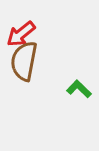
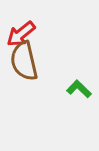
brown semicircle: rotated 24 degrees counterclockwise
